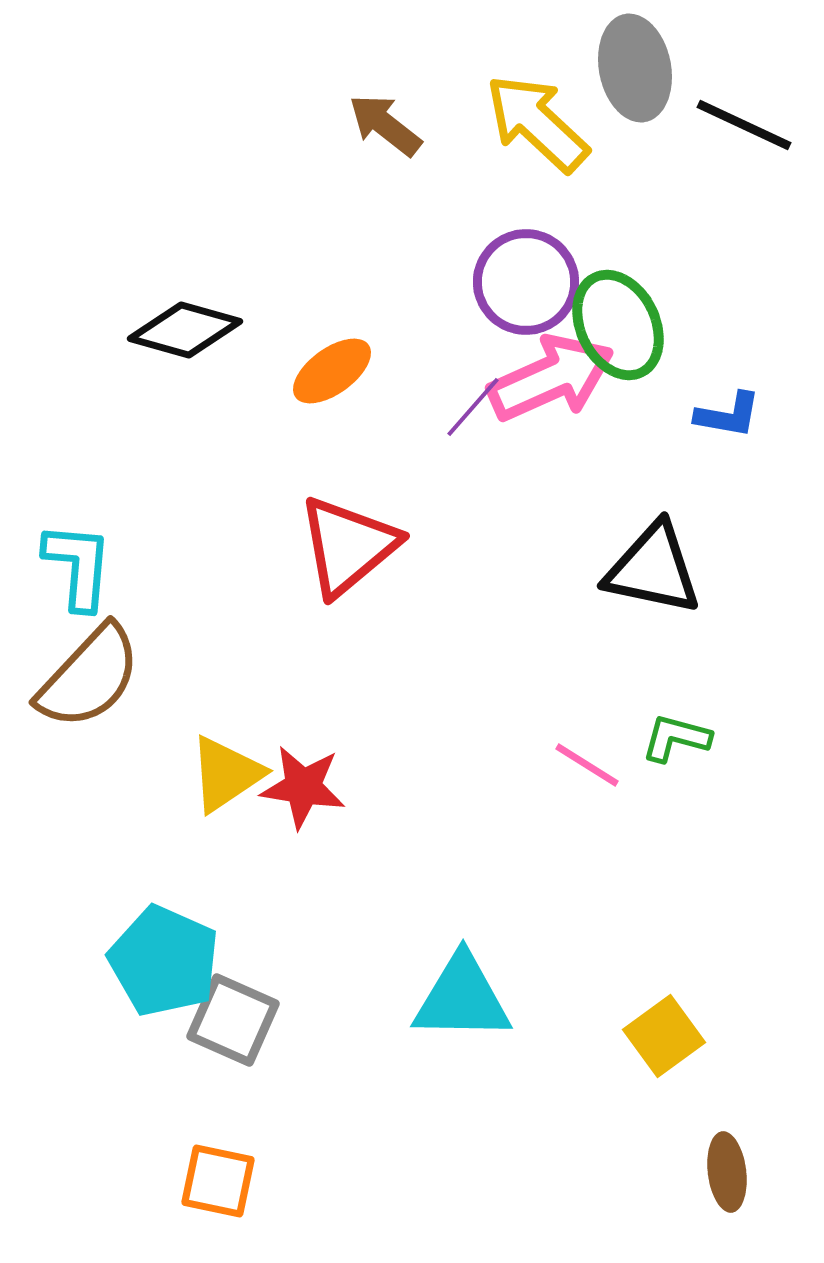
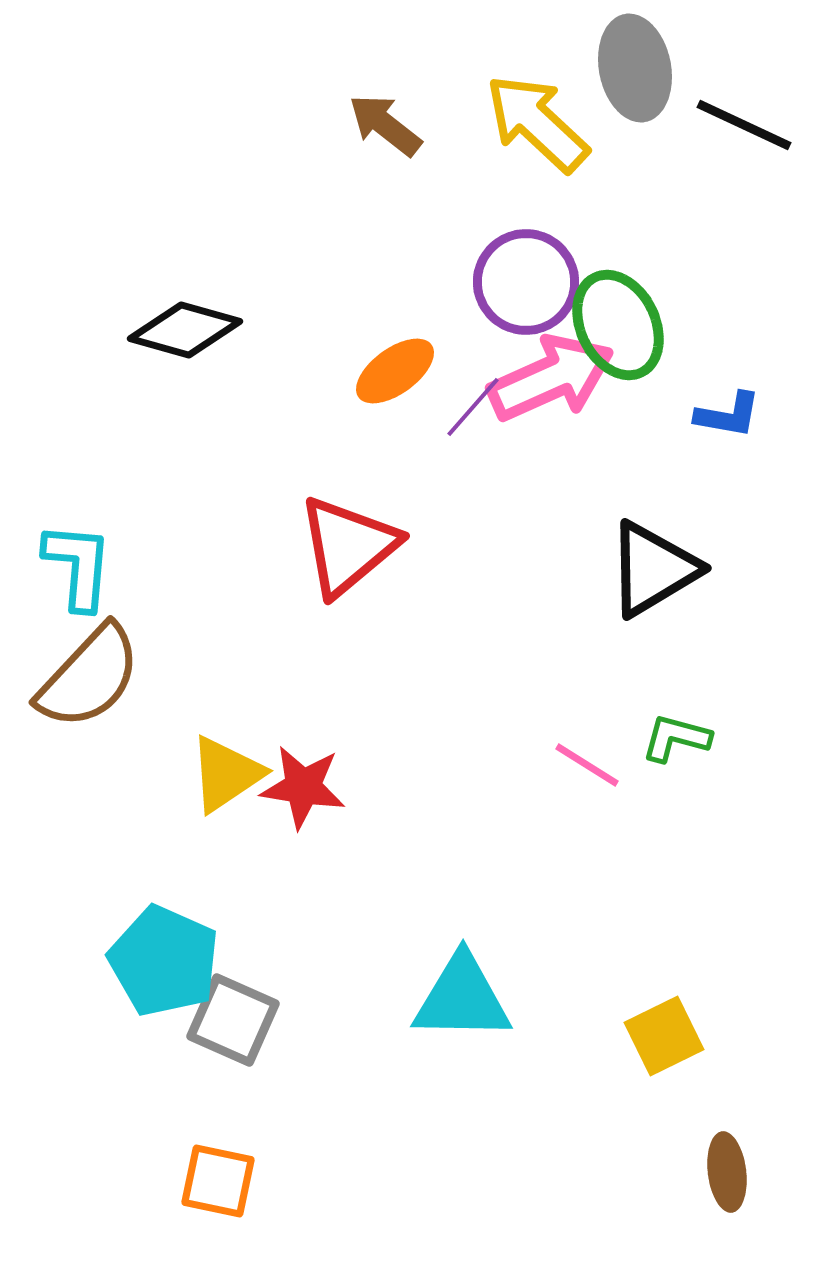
orange ellipse: moved 63 px right
black triangle: rotated 43 degrees counterclockwise
yellow square: rotated 10 degrees clockwise
